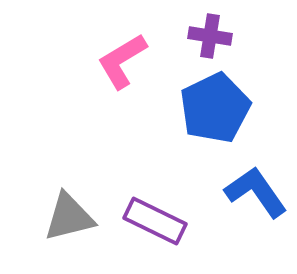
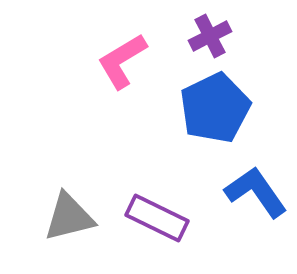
purple cross: rotated 36 degrees counterclockwise
purple rectangle: moved 2 px right, 3 px up
